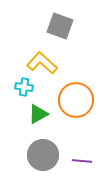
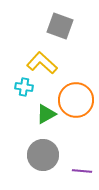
green triangle: moved 8 px right
purple line: moved 10 px down
